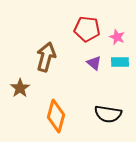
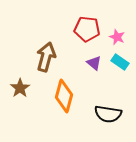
cyan rectangle: rotated 36 degrees clockwise
orange diamond: moved 8 px right, 20 px up
